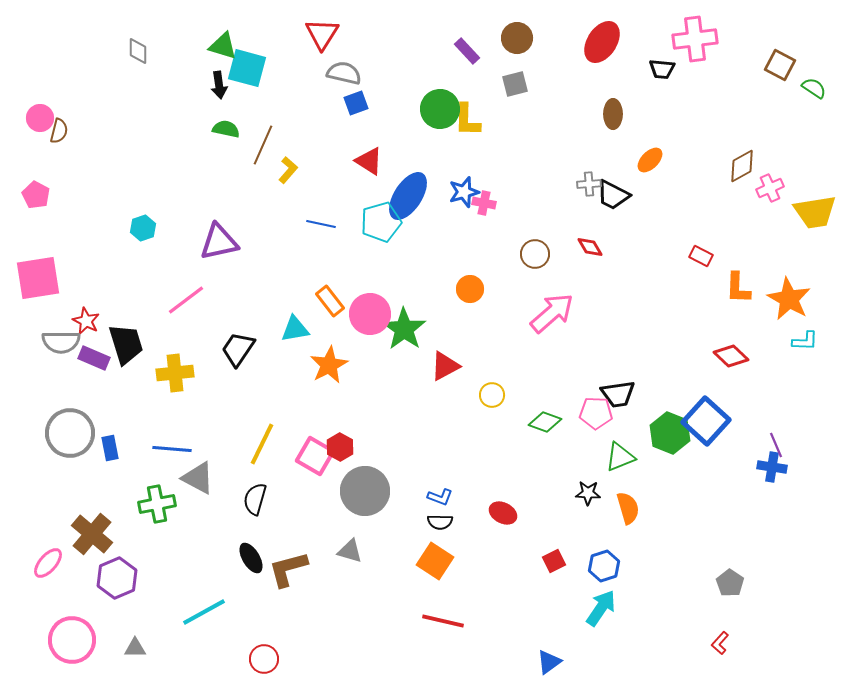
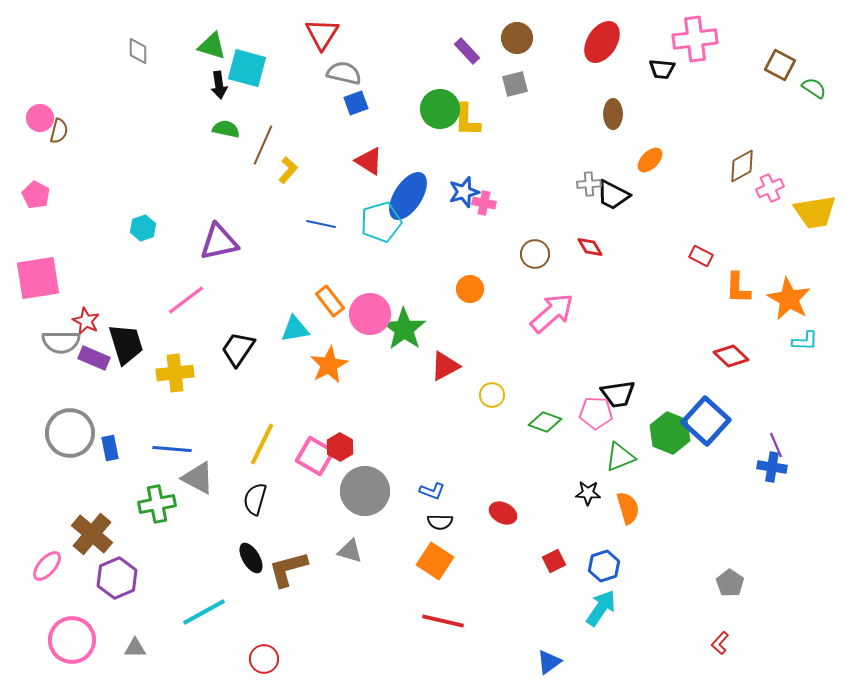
green triangle at (223, 46): moved 11 px left
blue L-shape at (440, 497): moved 8 px left, 6 px up
pink ellipse at (48, 563): moved 1 px left, 3 px down
